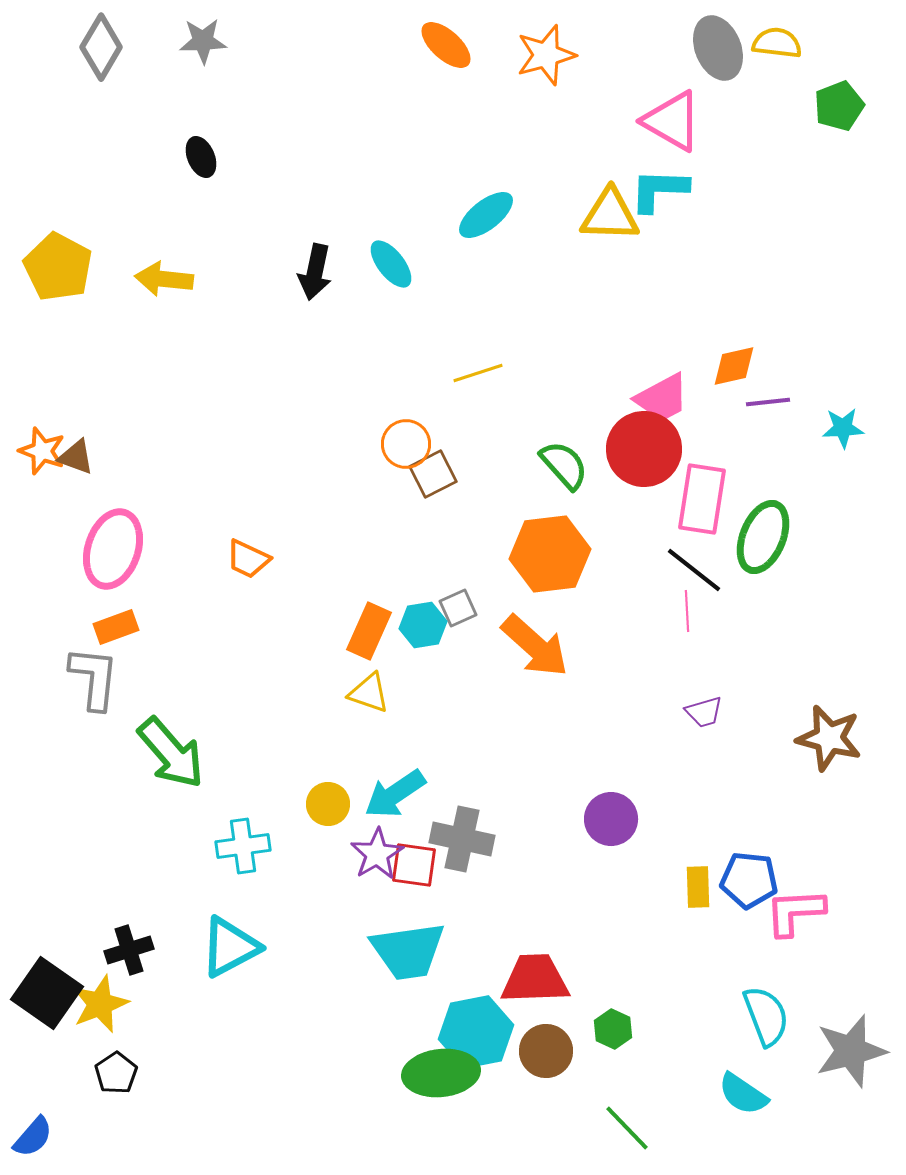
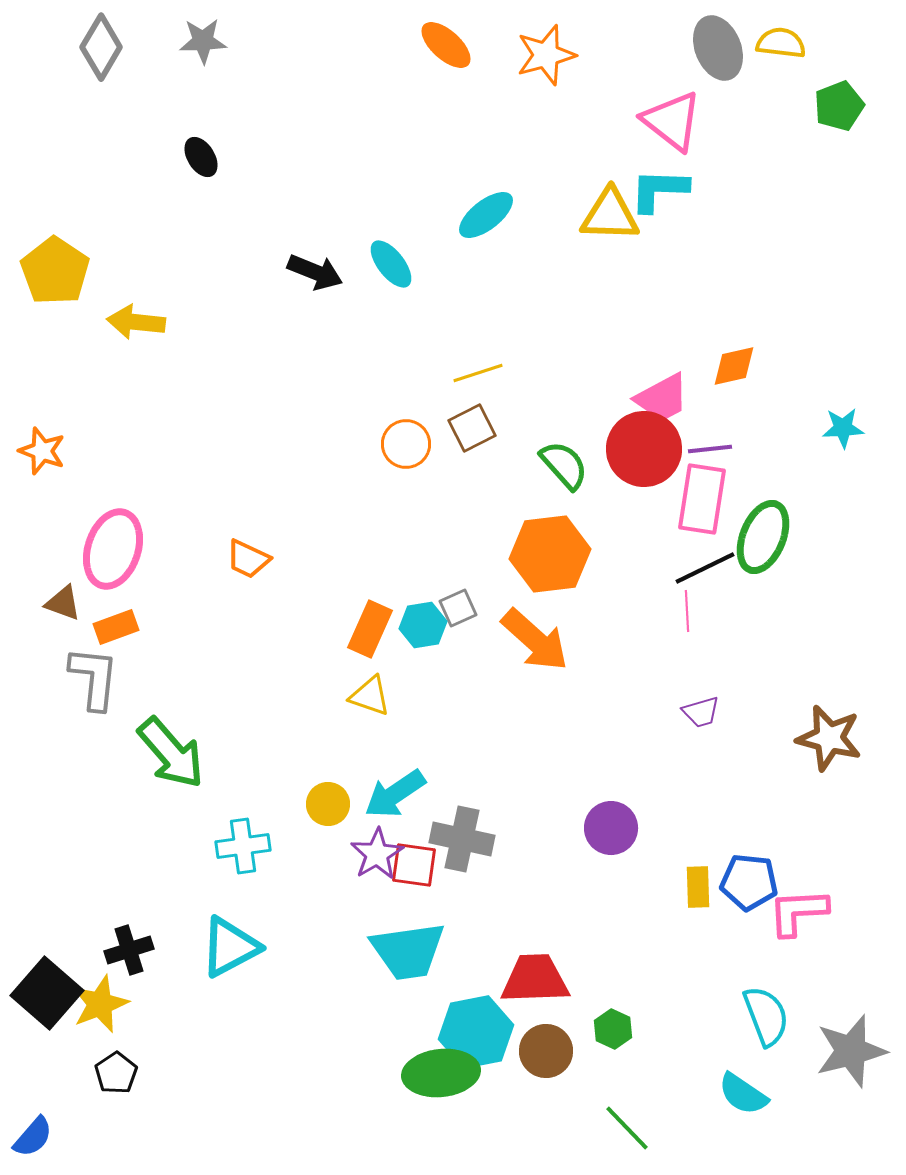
yellow semicircle at (777, 43): moved 4 px right
pink triangle at (672, 121): rotated 8 degrees clockwise
black ellipse at (201, 157): rotated 9 degrees counterclockwise
yellow pentagon at (58, 267): moved 3 px left, 4 px down; rotated 6 degrees clockwise
black arrow at (315, 272): rotated 80 degrees counterclockwise
yellow arrow at (164, 279): moved 28 px left, 43 px down
purple line at (768, 402): moved 58 px left, 47 px down
brown triangle at (76, 457): moved 13 px left, 146 px down
brown square at (433, 474): moved 39 px right, 46 px up
black line at (694, 570): moved 11 px right, 2 px up; rotated 64 degrees counterclockwise
orange rectangle at (369, 631): moved 1 px right, 2 px up
orange arrow at (535, 646): moved 6 px up
yellow triangle at (369, 693): moved 1 px right, 3 px down
purple trapezoid at (704, 712): moved 3 px left
purple circle at (611, 819): moved 9 px down
blue pentagon at (749, 880): moved 2 px down
pink L-shape at (795, 912): moved 3 px right
black square at (47, 993): rotated 6 degrees clockwise
